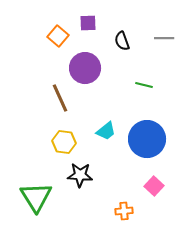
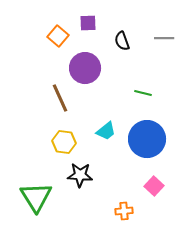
green line: moved 1 px left, 8 px down
